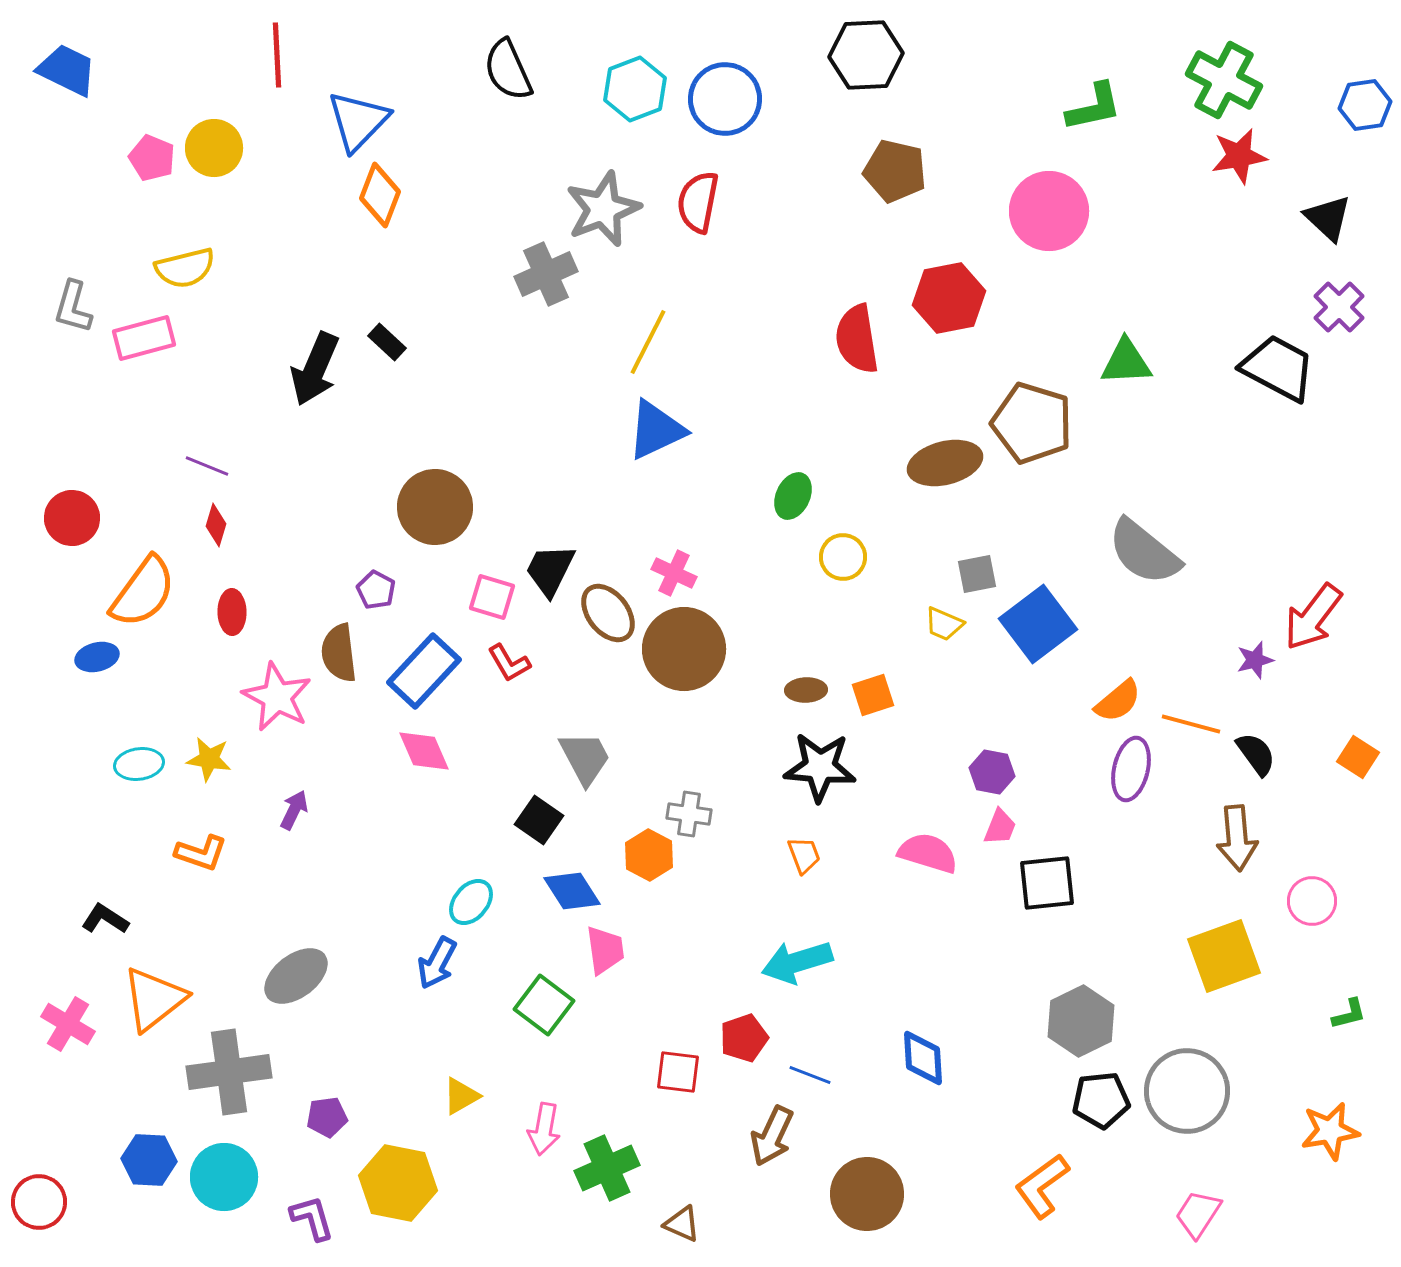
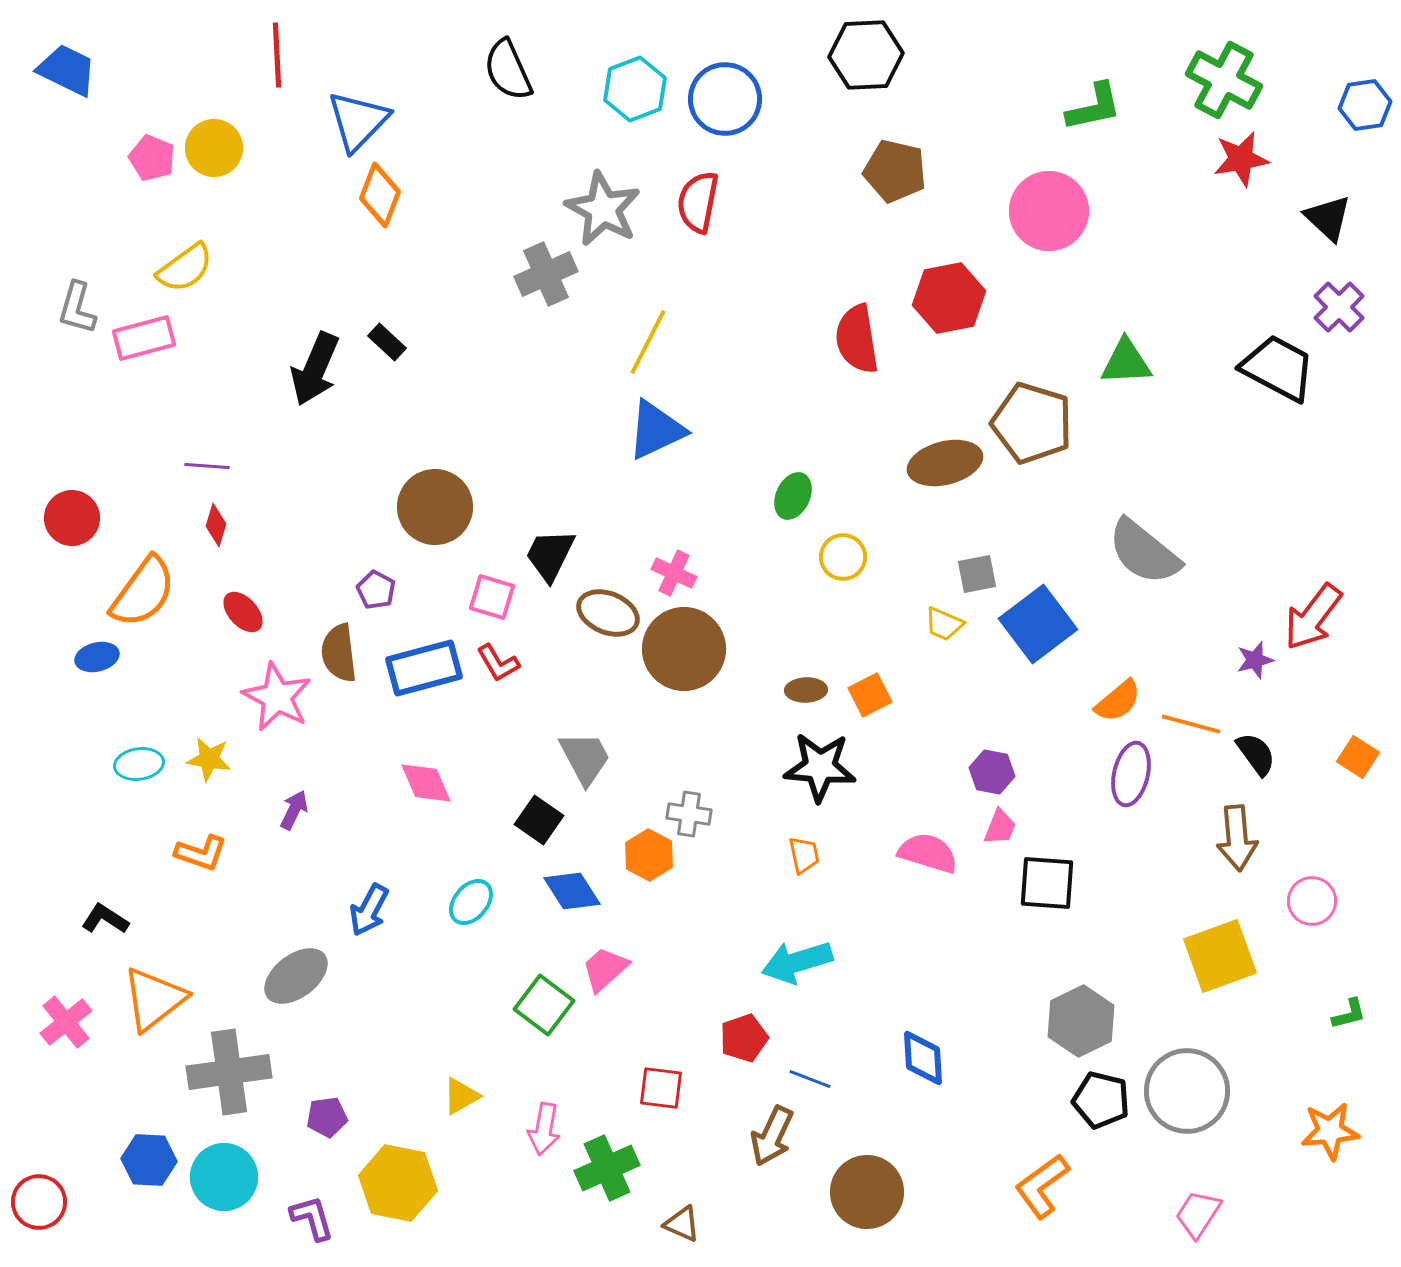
red star at (1239, 156): moved 2 px right, 3 px down
gray star at (603, 209): rotated 22 degrees counterclockwise
yellow semicircle at (185, 268): rotated 22 degrees counterclockwise
gray L-shape at (73, 307): moved 4 px right, 1 px down
purple line at (207, 466): rotated 18 degrees counterclockwise
black trapezoid at (550, 570): moved 15 px up
red ellipse at (232, 612): moved 11 px right; rotated 42 degrees counterclockwise
brown ellipse at (608, 613): rotated 30 degrees counterclockwise
red L-shape at (509, 663): moved 11 px left
blue rectangle at (424, 671): moved 3 px up; rotated 32 degrees clockwise
orange square at (873, 695): moved 3 px left; rotated 9 degrees counterclockwise
pink diamond at (424, 751): moved 2 px right, 32 px down
purple ellipse at (1131, 769): moved 5 px down
orange trapezoid at (804, 855): rotated 9 degrees clockwise
black square at (1047, 883): rotated 10 degrees clockwise
pink trapezoid at (605, 950): moved 19 px down; rotated 124 degrees counterclockwise
yellow square at (1224, 956): moved 4 px left
blue arrow at (437, 963): moved 68 px left, 53 px up
pink cross at (68, 1024): moved 2 px left, 2 px up; rotated 20 degrees clockwise
red square at (678, 1072): moved 17 px left, 16 px down
blue line at (810, 1075): moved 4 px down
black pentagon at (1101, 1100): rotated 20 degrees clockwise
orange star at (1330, 1131): rotated 4 degrees clockwise
brown circle at (867, 1194): moved 2 px up
